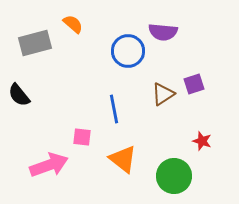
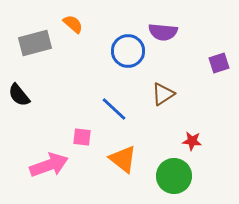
purple square: moved 25 px right, 21 px up
blue line: rotated 36 degrees counterclockwise
red star: moved 10 px left; rotated 12 degrees counterclockwise
